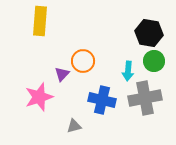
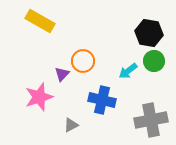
yellow rectangle: rotated 64 degrees counterclockwise
cyan arrow: rotated 48 degrees clockwise
gray cross: moved 6 px right, 22 px down
gray triangle: moved 3 px left, 1 px up; rotated 14 degrees counterclockwise
